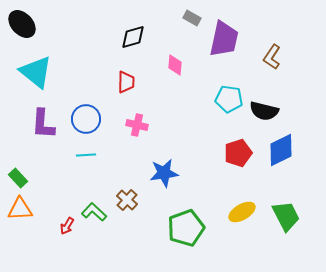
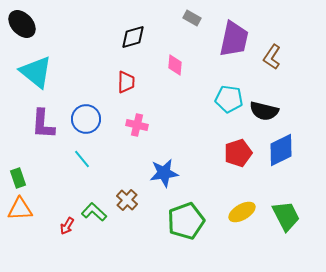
purple trapezoid: moved 10 px right
cyan line: moved 4 px left, 4 px down; rotated 54 degrees clockwise
green rectangle: rotated 24 degrees clockwise
green pentagon: moved 7 px up
